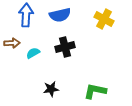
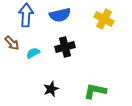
brown arrow: rotated 49 degrees clockwise
black star: rotated 14 degrees counterclockwise
